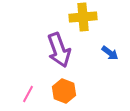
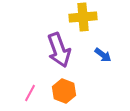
blue arrow: moved 7 px left, 2 px down
pink line: moved 2 px right, 1 px up
